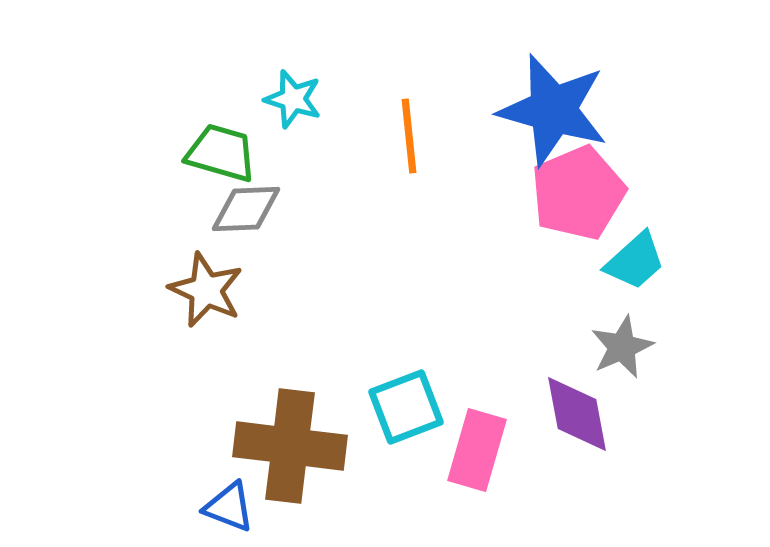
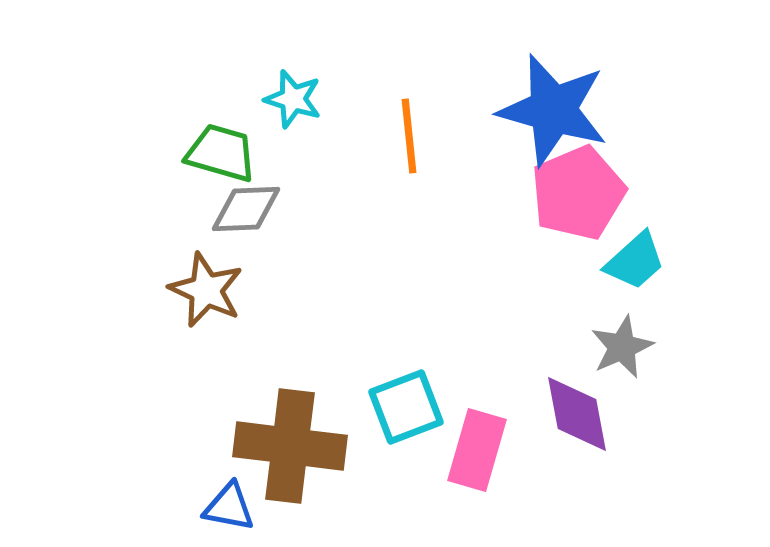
blue triangle: rotated 10 degrees counterclockwise
